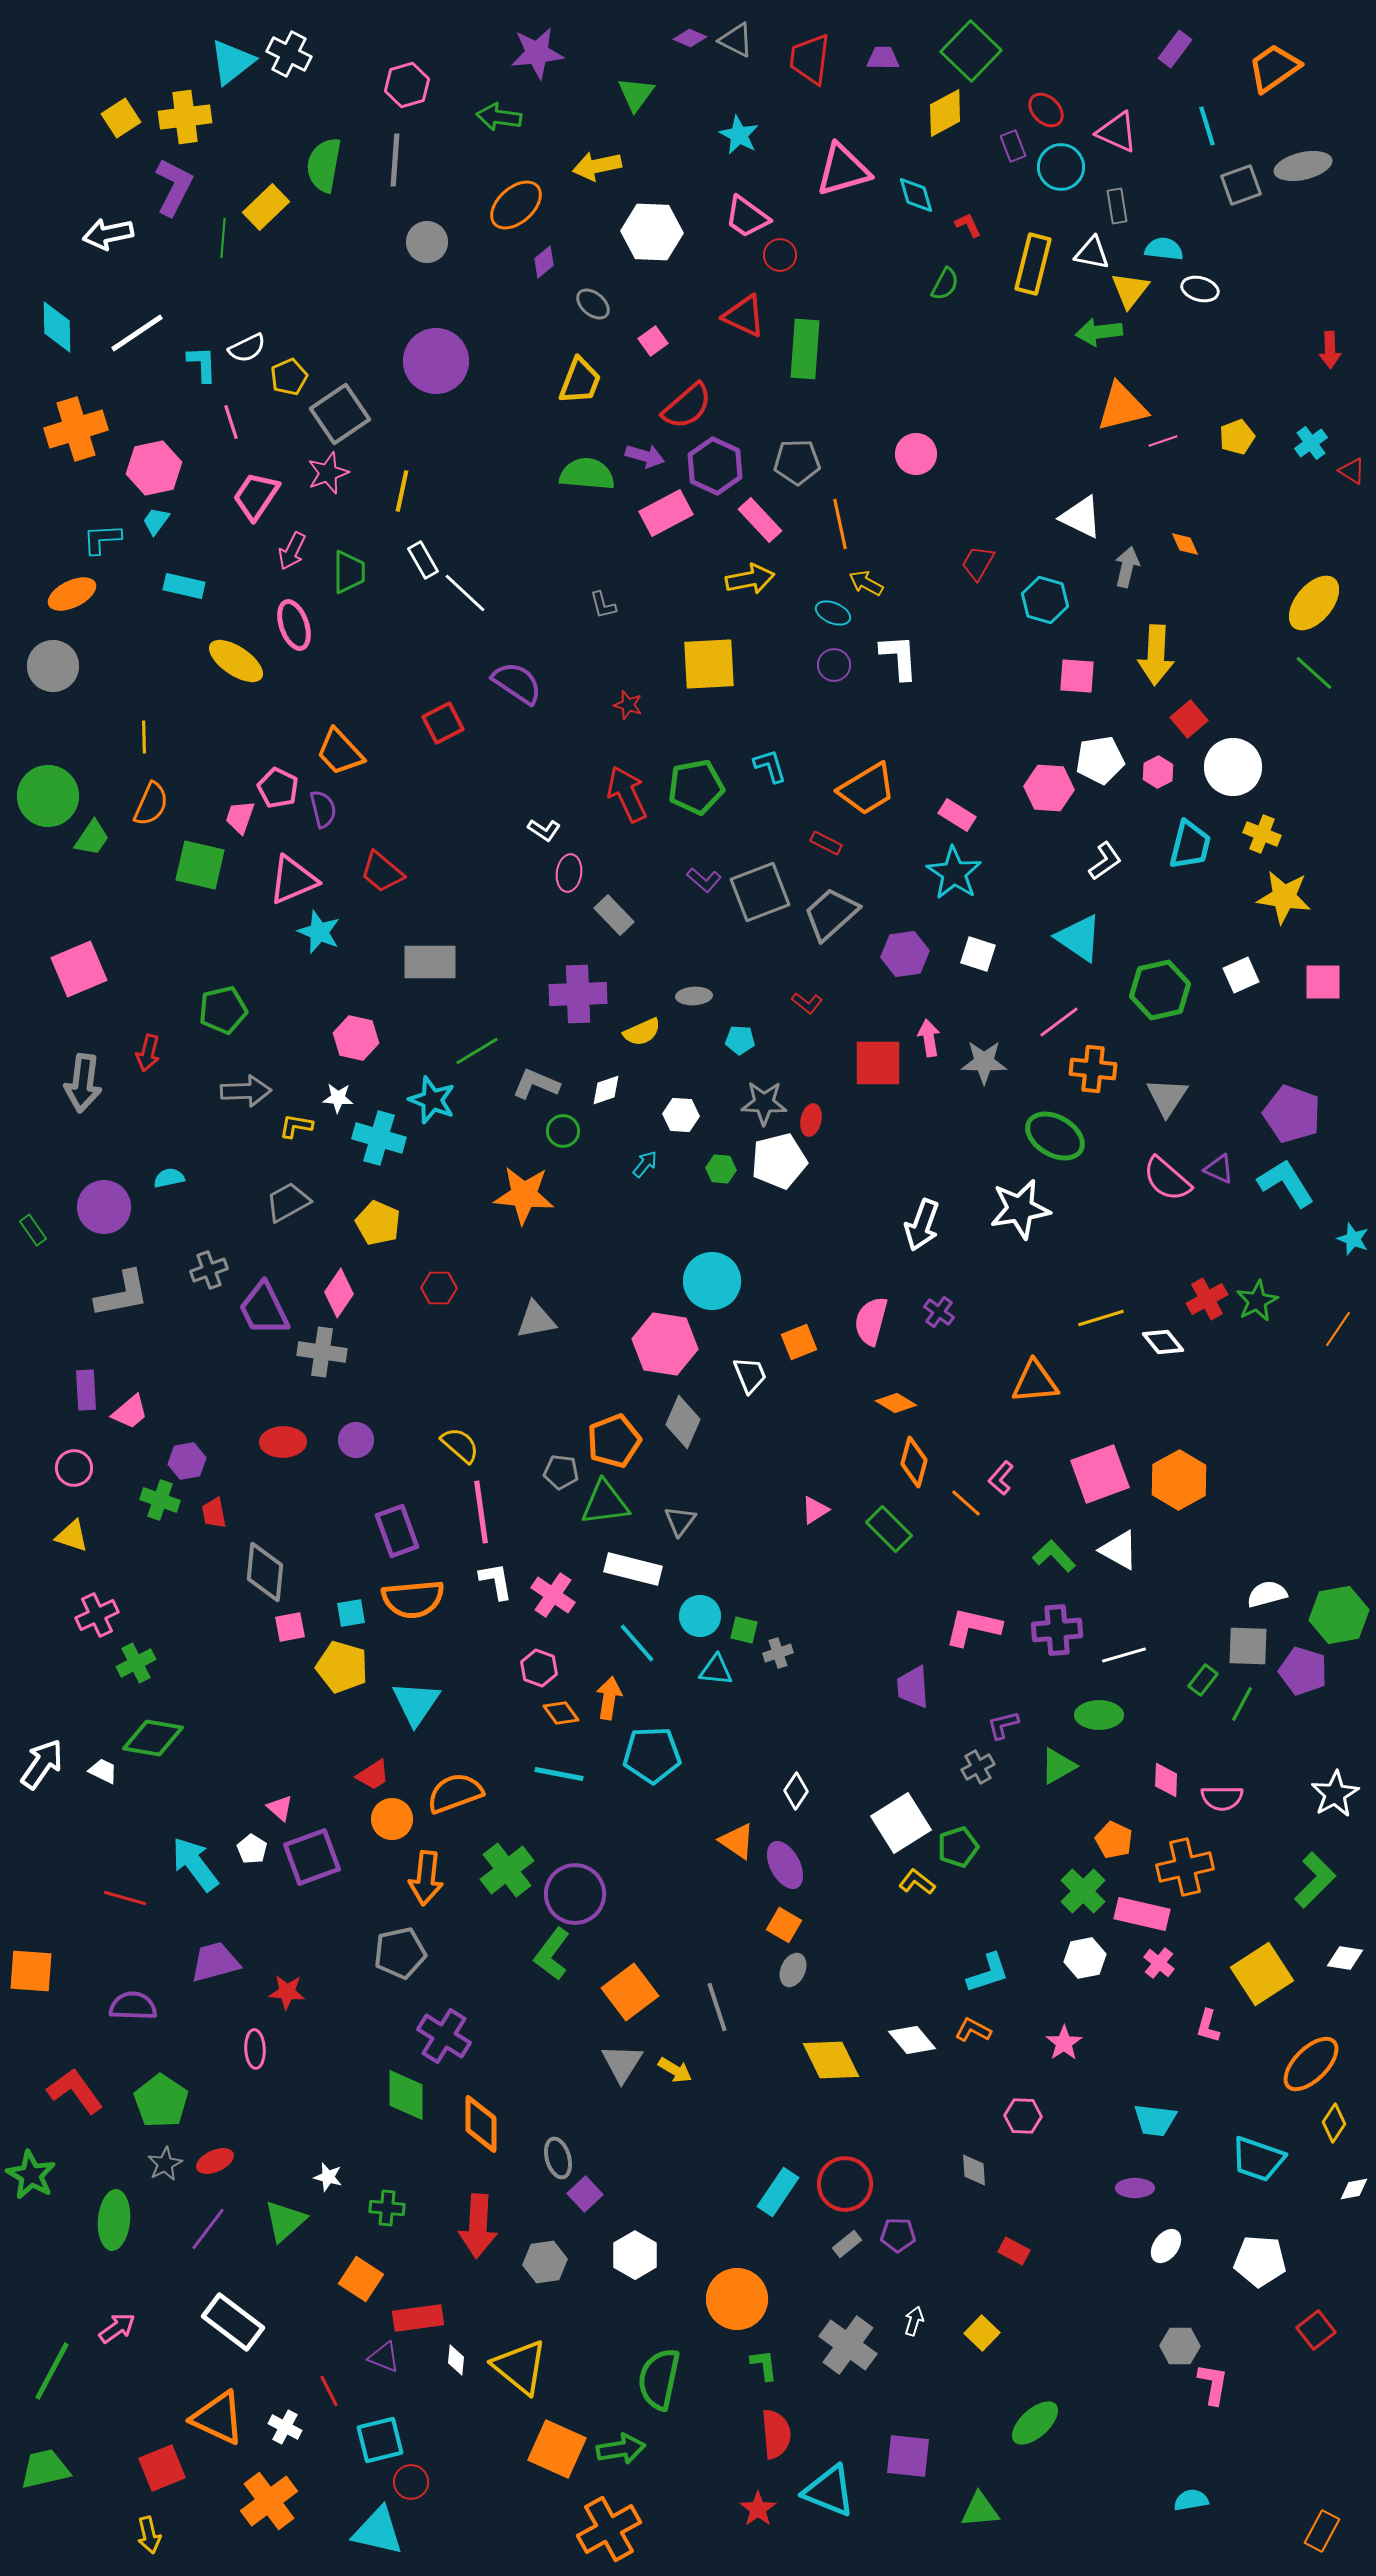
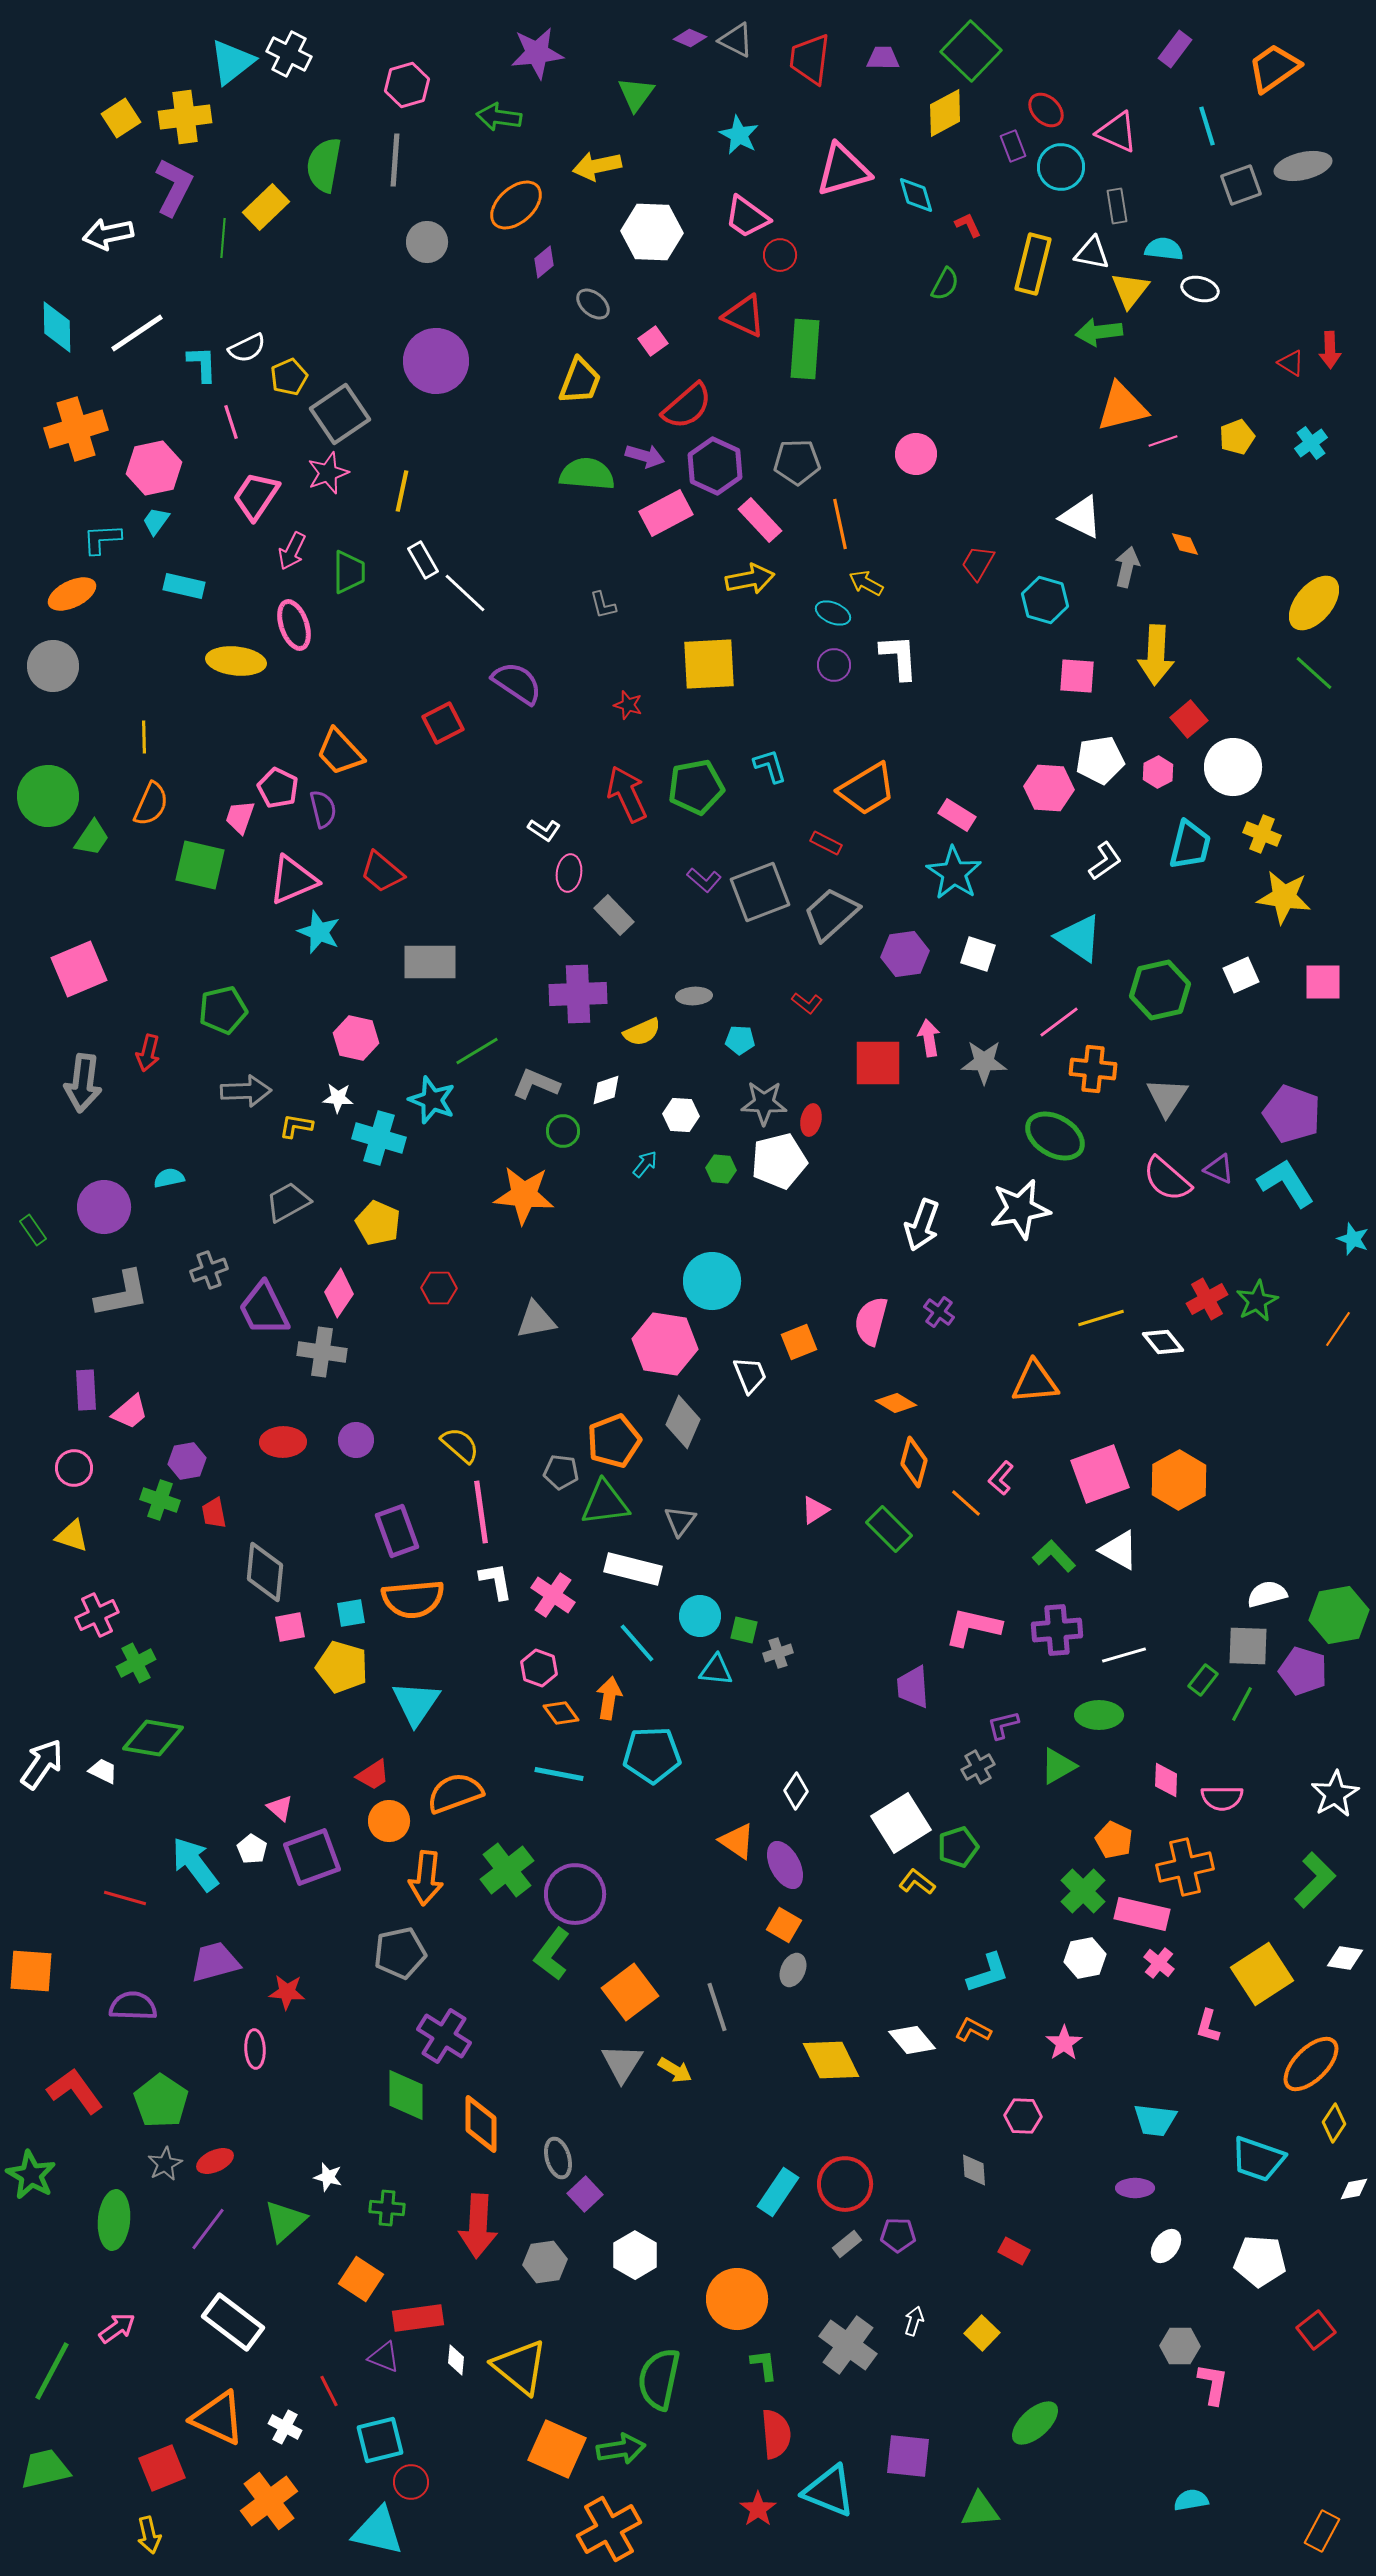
red triangle at (1352, 471): moved 61 px left, 108 px up
yellow ellipse at (236, 661): rotated 28 degrees counterclockwise
orange circle at (392, 1819): moved 3 px left, 2 px down
